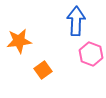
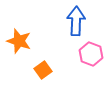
orange star: rotated 25 degrees clockwise
